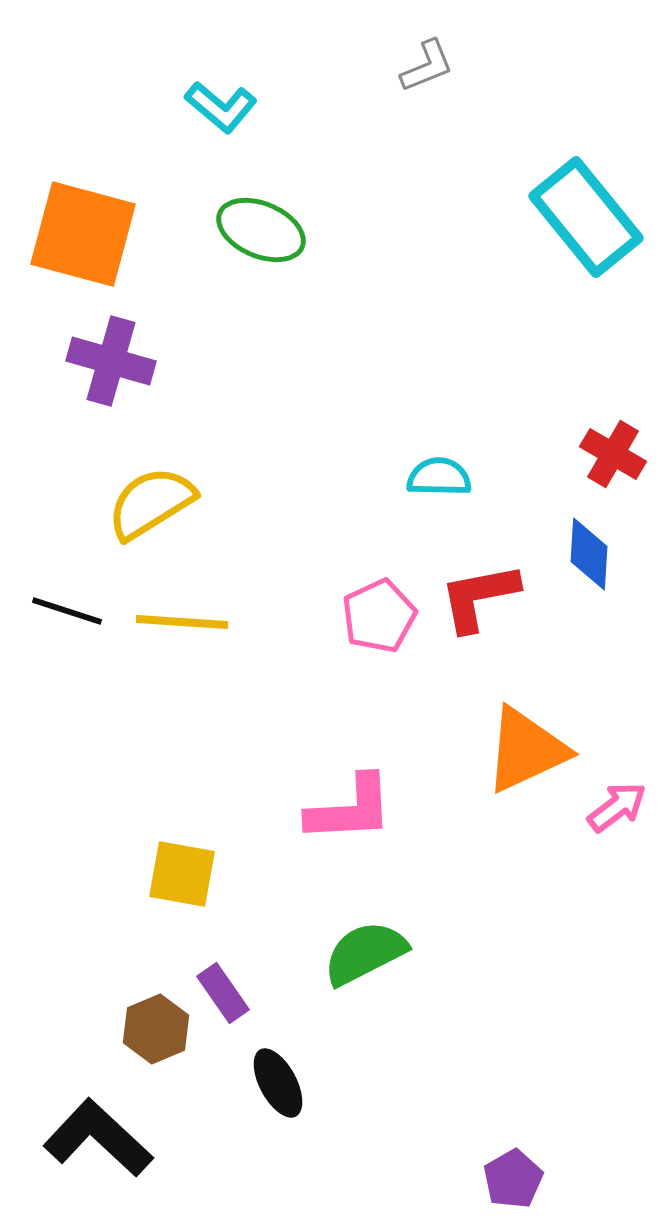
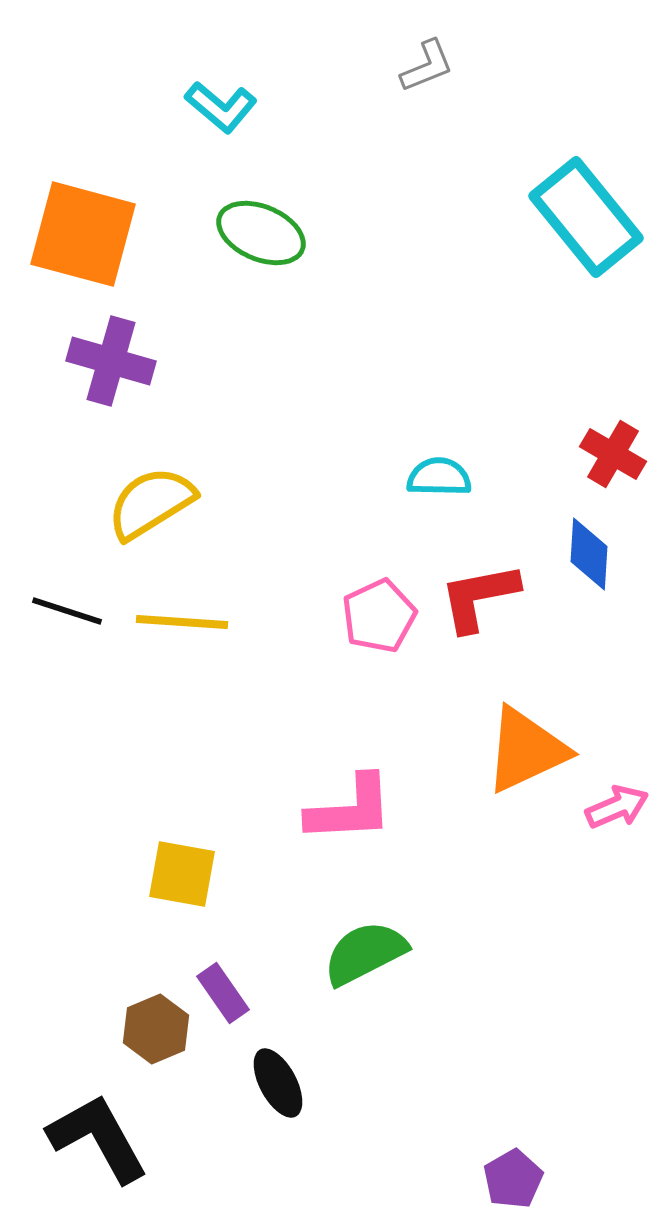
green ellipse: moved 3 px down
pink arrow: rotated 14 degrees clockwise
black L-shape: rotated 18 degrees clockwise
